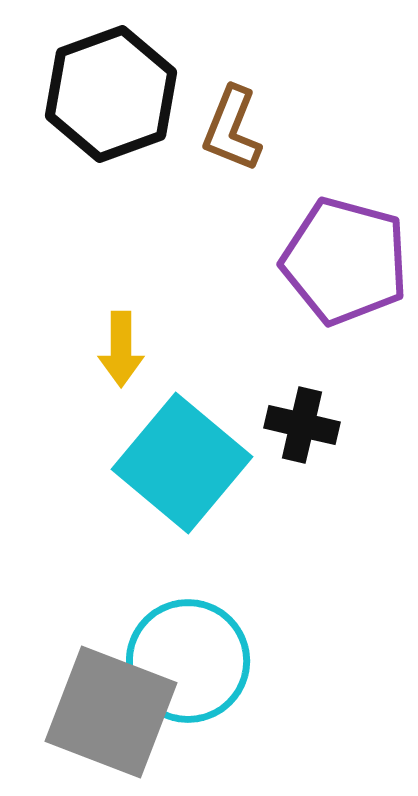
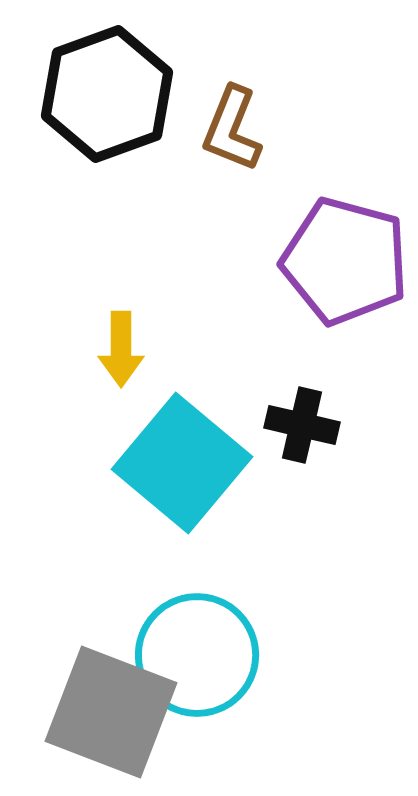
black hexagon: moved 4 px left
cyan circle: moved 9 px right, 6 px up
